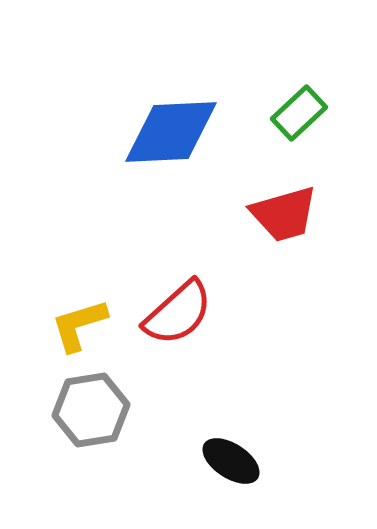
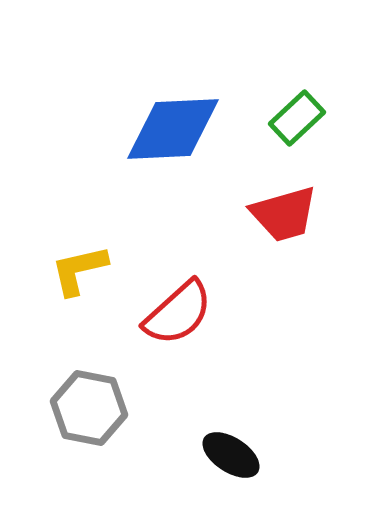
green rectangle: moved 2 px left, 5 px down
blue diamond: moved 2 px right, 3 px up
yellow L-shape: moved 55 px up; rotated 4 degrees clockwise
gray hexagon: moved 2 px left, 2 px up; rotated 20 degrees clockwise
black ellipse: moved 6 px up
